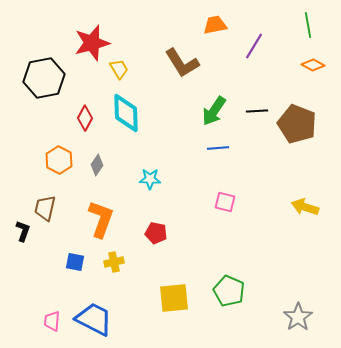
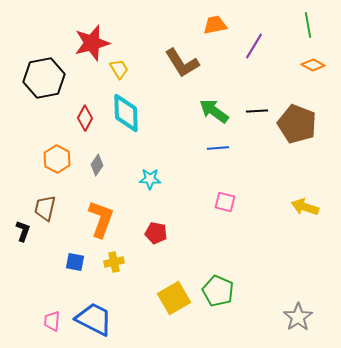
green arrow: rotated 92 degrees clockwise
orange hexagon: moved 2 px left, 1 px up
green pentagon: moved 11 px left
yellow square: rotated 24 degrees counterclockwise
